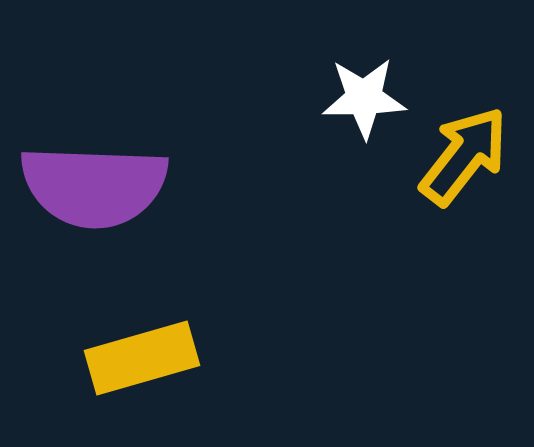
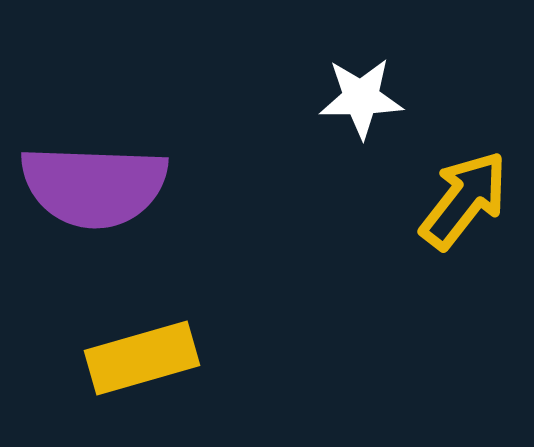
white star: moved 3 px left
yellow arrow: moved 44 px down
